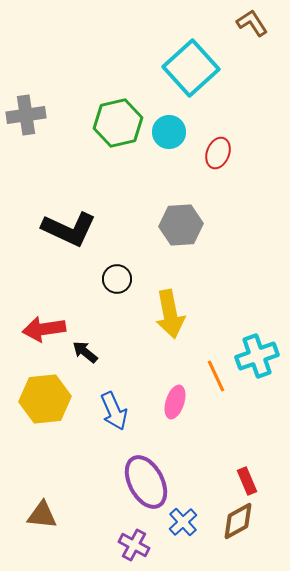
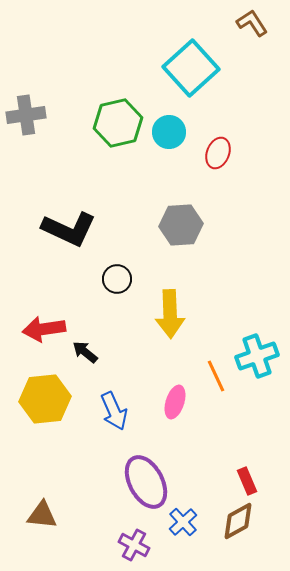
yellow arrow: rotated 9 degrees clockwise
